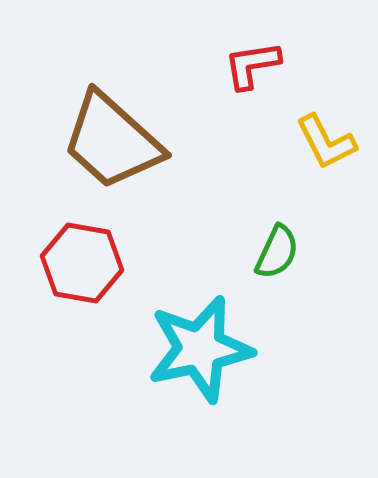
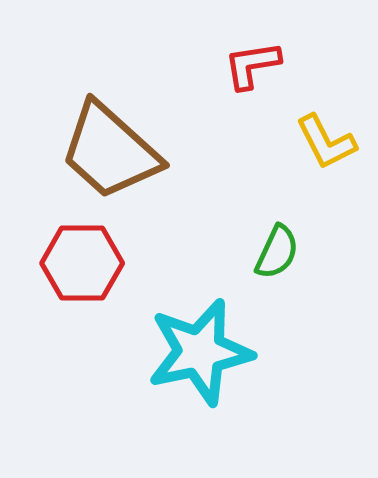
brown trapezoid: moved 2 px left, 10 px down
red hexagon: rotated 10 degrees counterclockwise
cyan star: moved 3 px down
